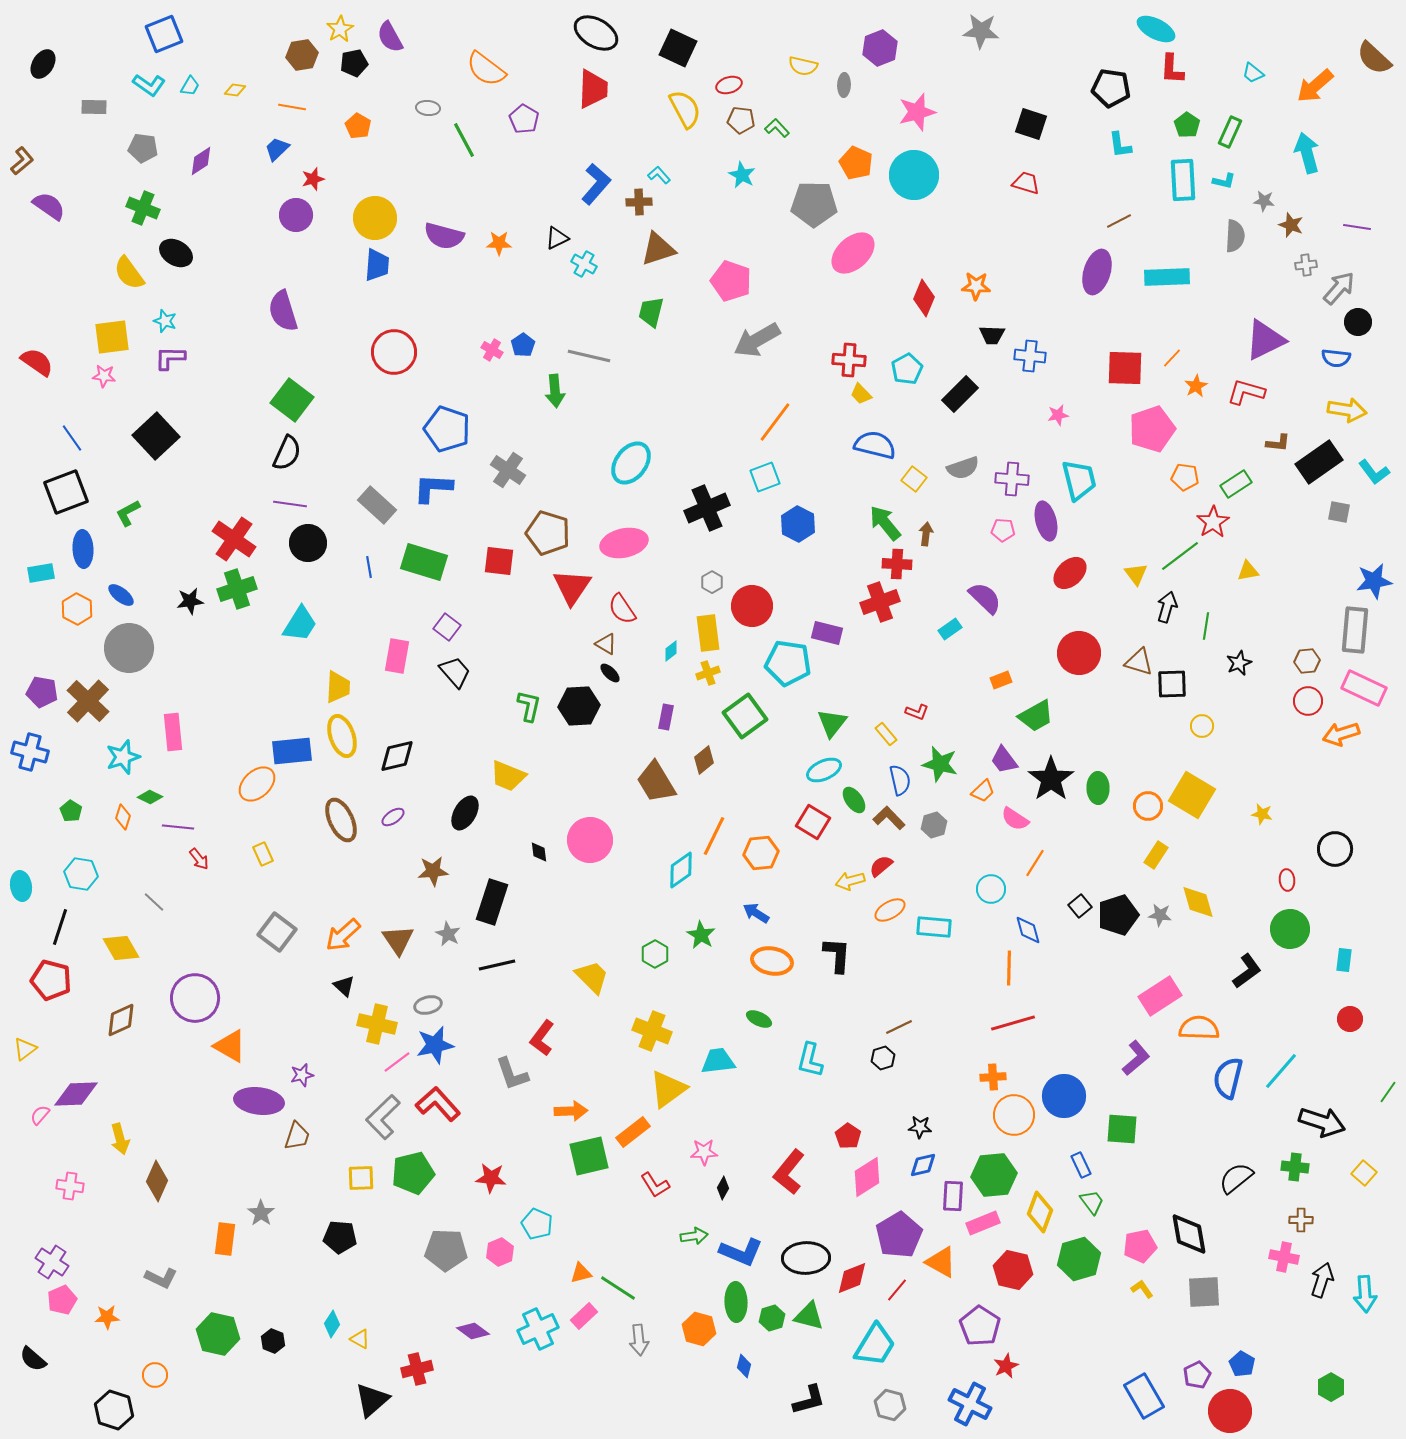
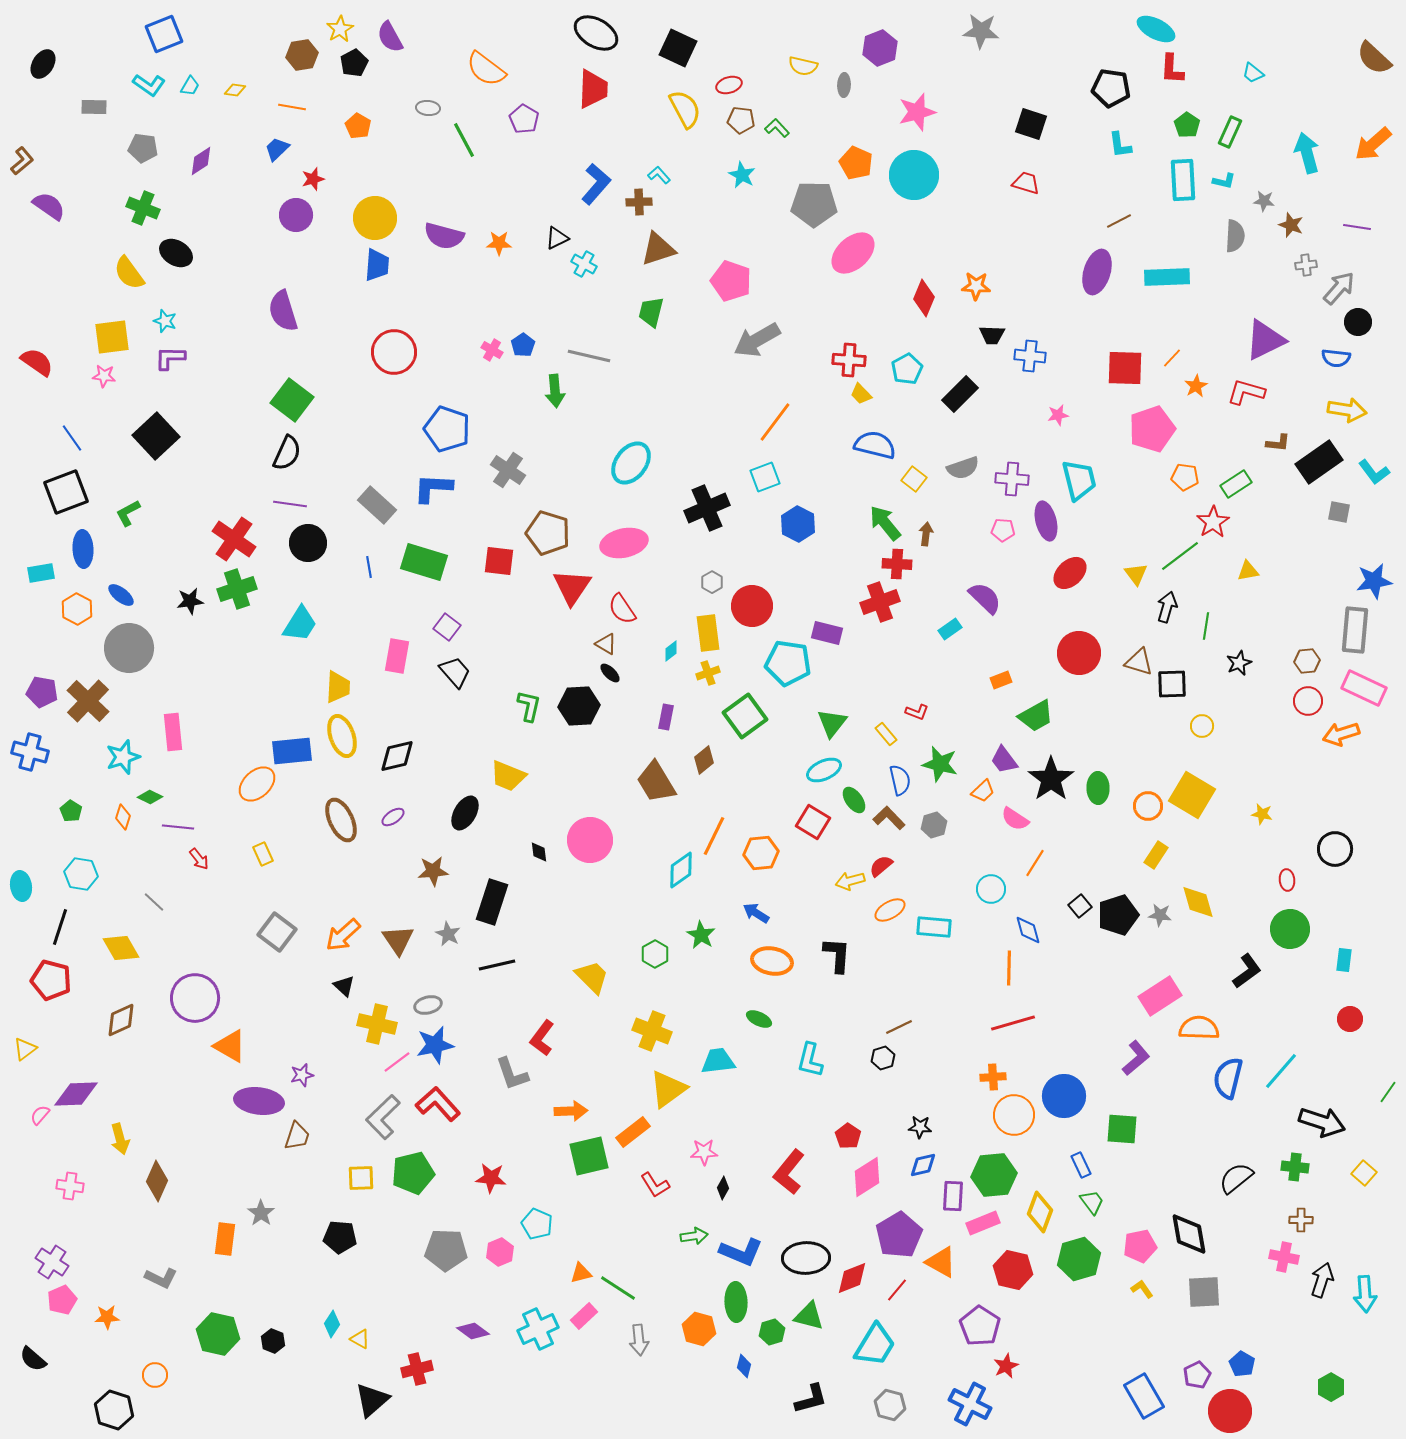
black pentagon at (354, 63): rotated 16 degrees counterclockwise
orange arrow at (1315, 86): moved 58 px right, 58 px down
green hexagon at (772, 1318): moved 14 px down
black L-shape at (809, 1400): moved 2 px right, 1 px up
